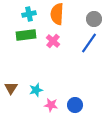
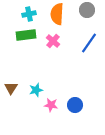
gray circle: moved 7 px left, 9 px up
